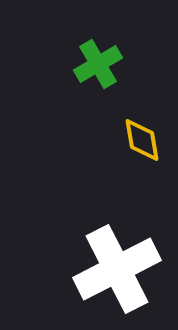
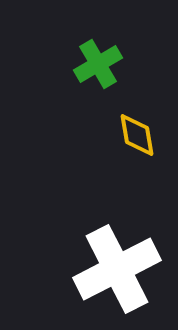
yellow diamond: moved 5 px left, 5 px up
